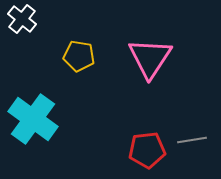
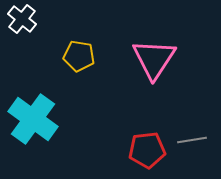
pink triangle: moved 4 px right, 1 px down
